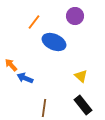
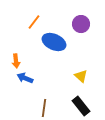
purple circle: moved 6 px right, 8 px down
orange arrow: moved 5 px right, 4 px up; rotated 144 degrees counterclockwise
black rectangle: moved 2 px left, 1 px down
